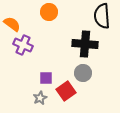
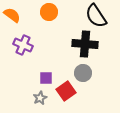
black semicircle: moved 6 px left; rotated 30 degrees counterclockwise
orange semicircle: moved 9 px up
